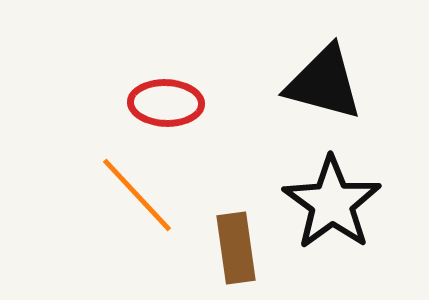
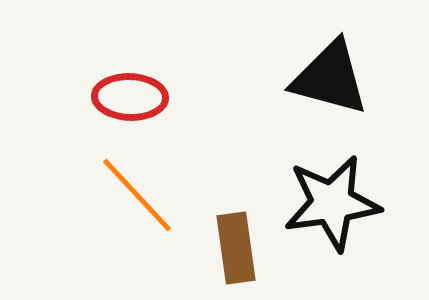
black triangle: moved 6 px right, 5 px up
red ellipse: moved 36 px left, 6 px up
black star: rotated 28 degrees clockwise
